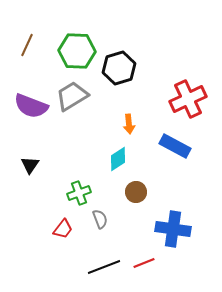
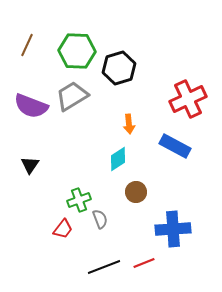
green cross: moved 7 px down
blue cross: rotated 12 degrees counterclockwise
